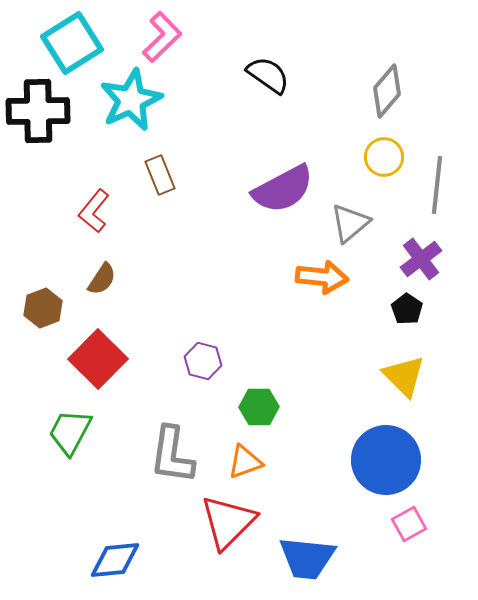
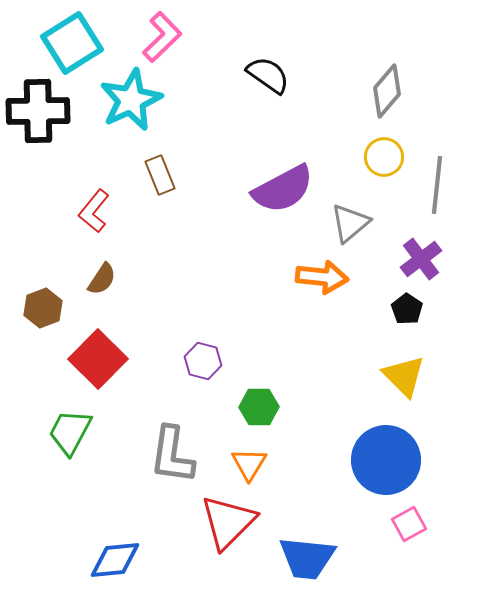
orange triangle: moved 4 px right, 2 px down; rotated 39 degrees counterclockwise
